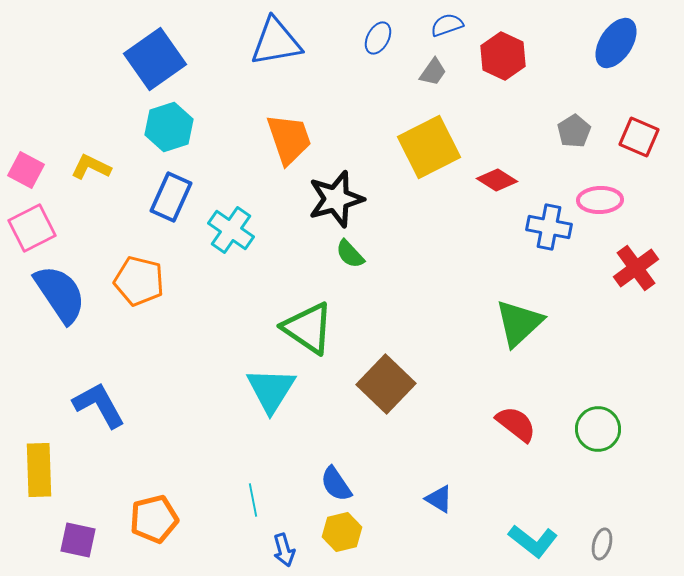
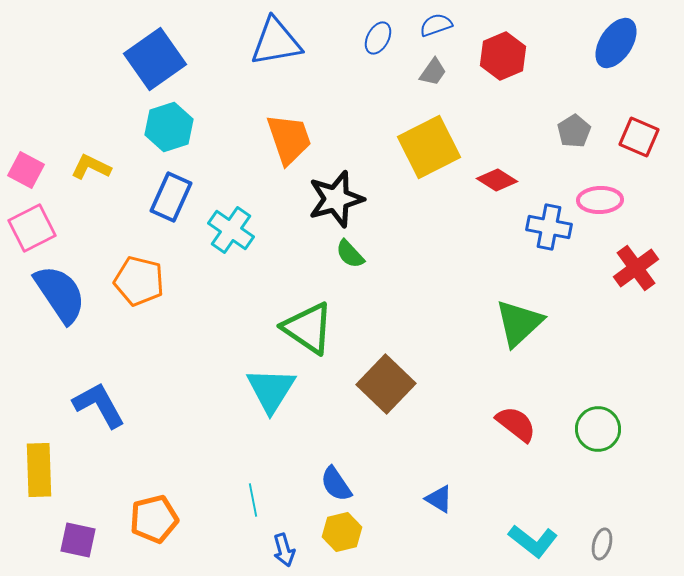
blue semicircle at (447, 25): moved 11 px left
red hexagon at (503, 56): rotated 12 degrees clockwise
